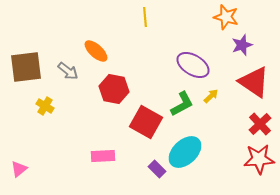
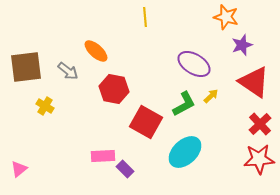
purple ellipse: moved 1 px right, 1 px up
green L-shape: moved 2 px right
purple rectangle: moved 32 px left
